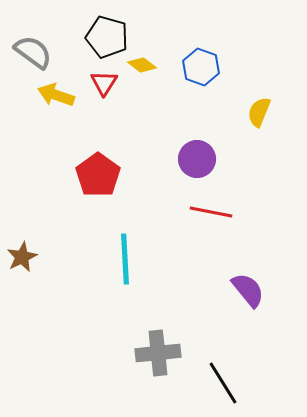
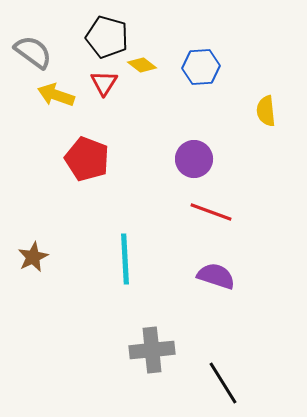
blue hexagon: rotated 24 degrees counterclockwise
yellow semicircle: moved 7 px right, 1 px up; rotated 28 degrees counterclockwise
purple circle: moved 3 px left
red pentagon: moved 11 px left, 16 px up; rotated 15 degrees counterclockwise
red line: rotated 9 degrees clockwise
brown star: moved 11 px right
purple semicircle: moved 32 px left, 14 px up; rotated 33 degrees counterclockwise
gray cross: moved 6 px left, 3 px up
